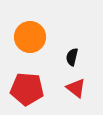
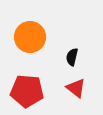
red pentagon: moved 2 px down
